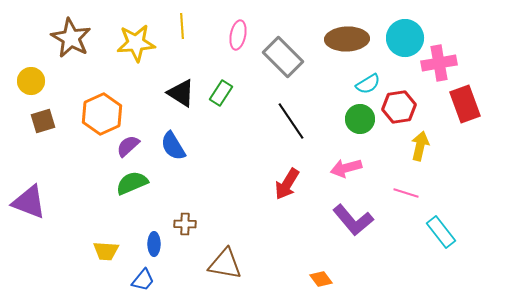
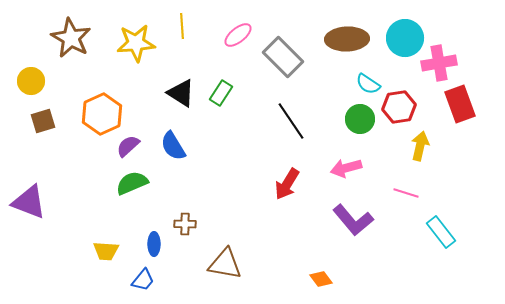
pink ellipse: rotated 40 degrees clockwise
cyan semicircle: rotated 65 degrees clockwise
red rectangle: moved 5 px left
